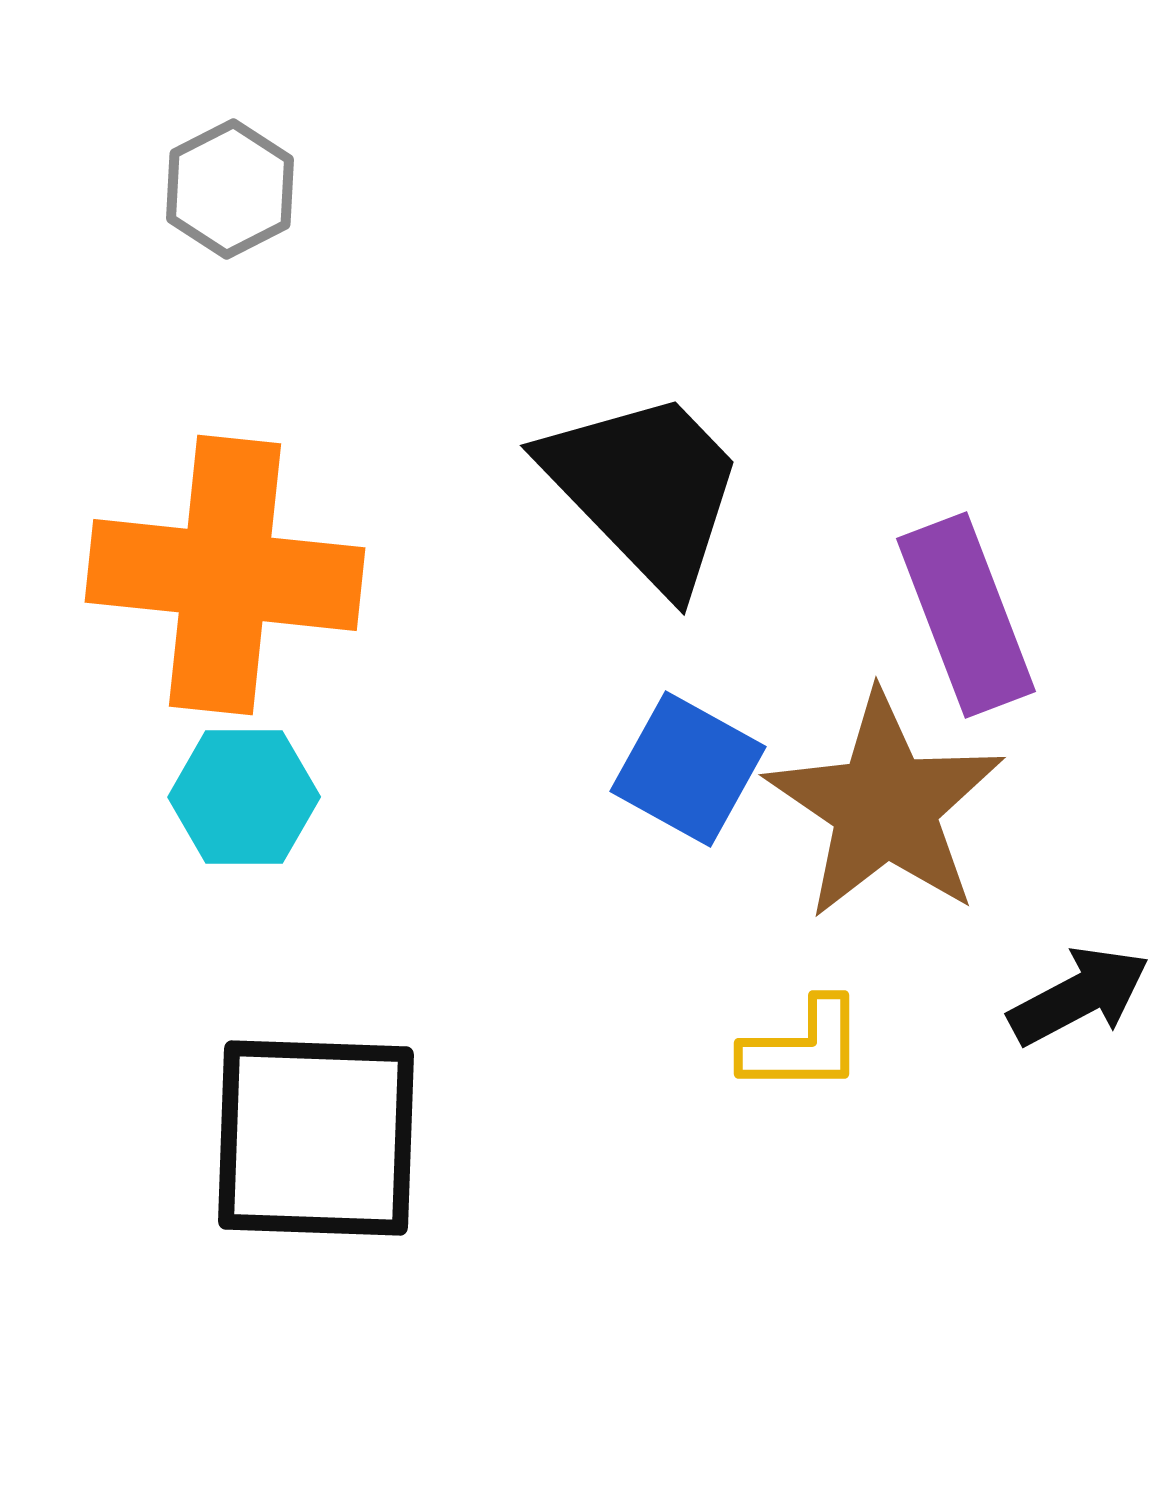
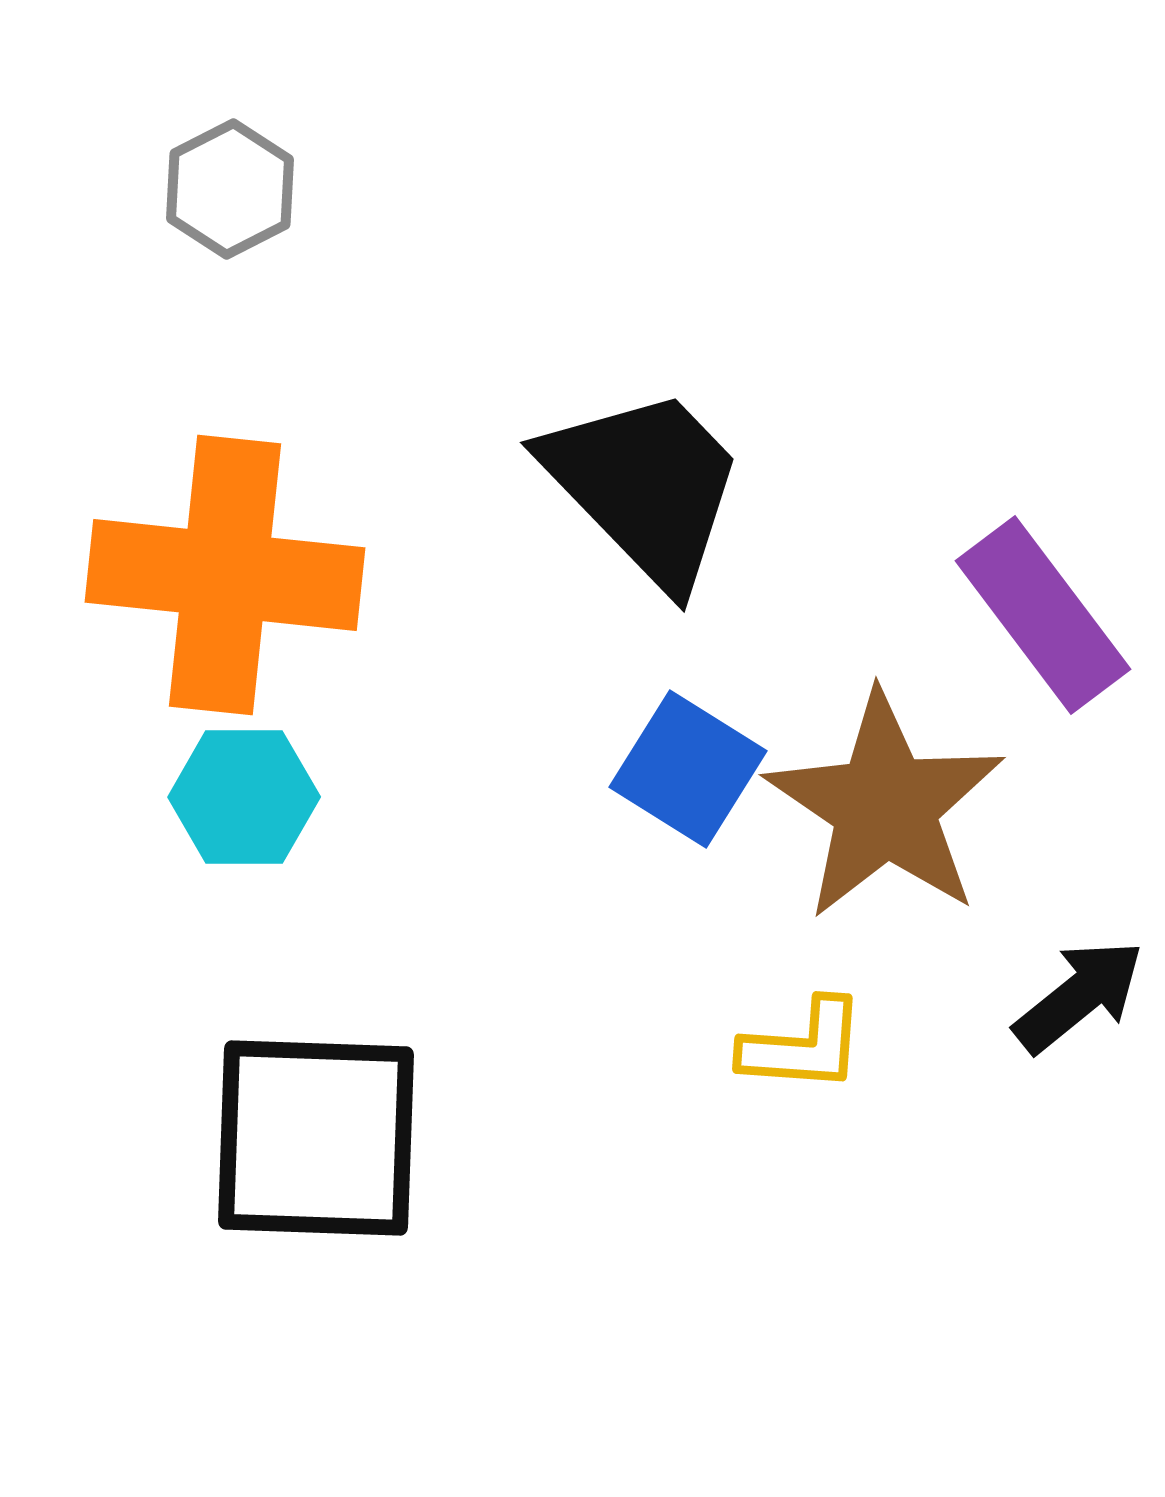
black trapezoid: moved 3 px up
purple rectangle: moved 77 px right; rotated 16 degrees counterclockwise
blue square: rotated 3 degrees clockwise
black arrow: rotated 11 degrees counterclockwise
yellow L-shape: rotated 4 degrees clockwise
